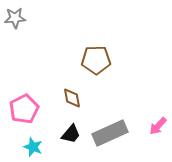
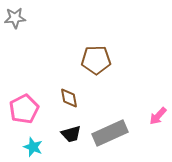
brown diamond: moved 3 px left
pink arrow: moved 10 px up
black trapezoid: rotated 35 degrees clockwise
